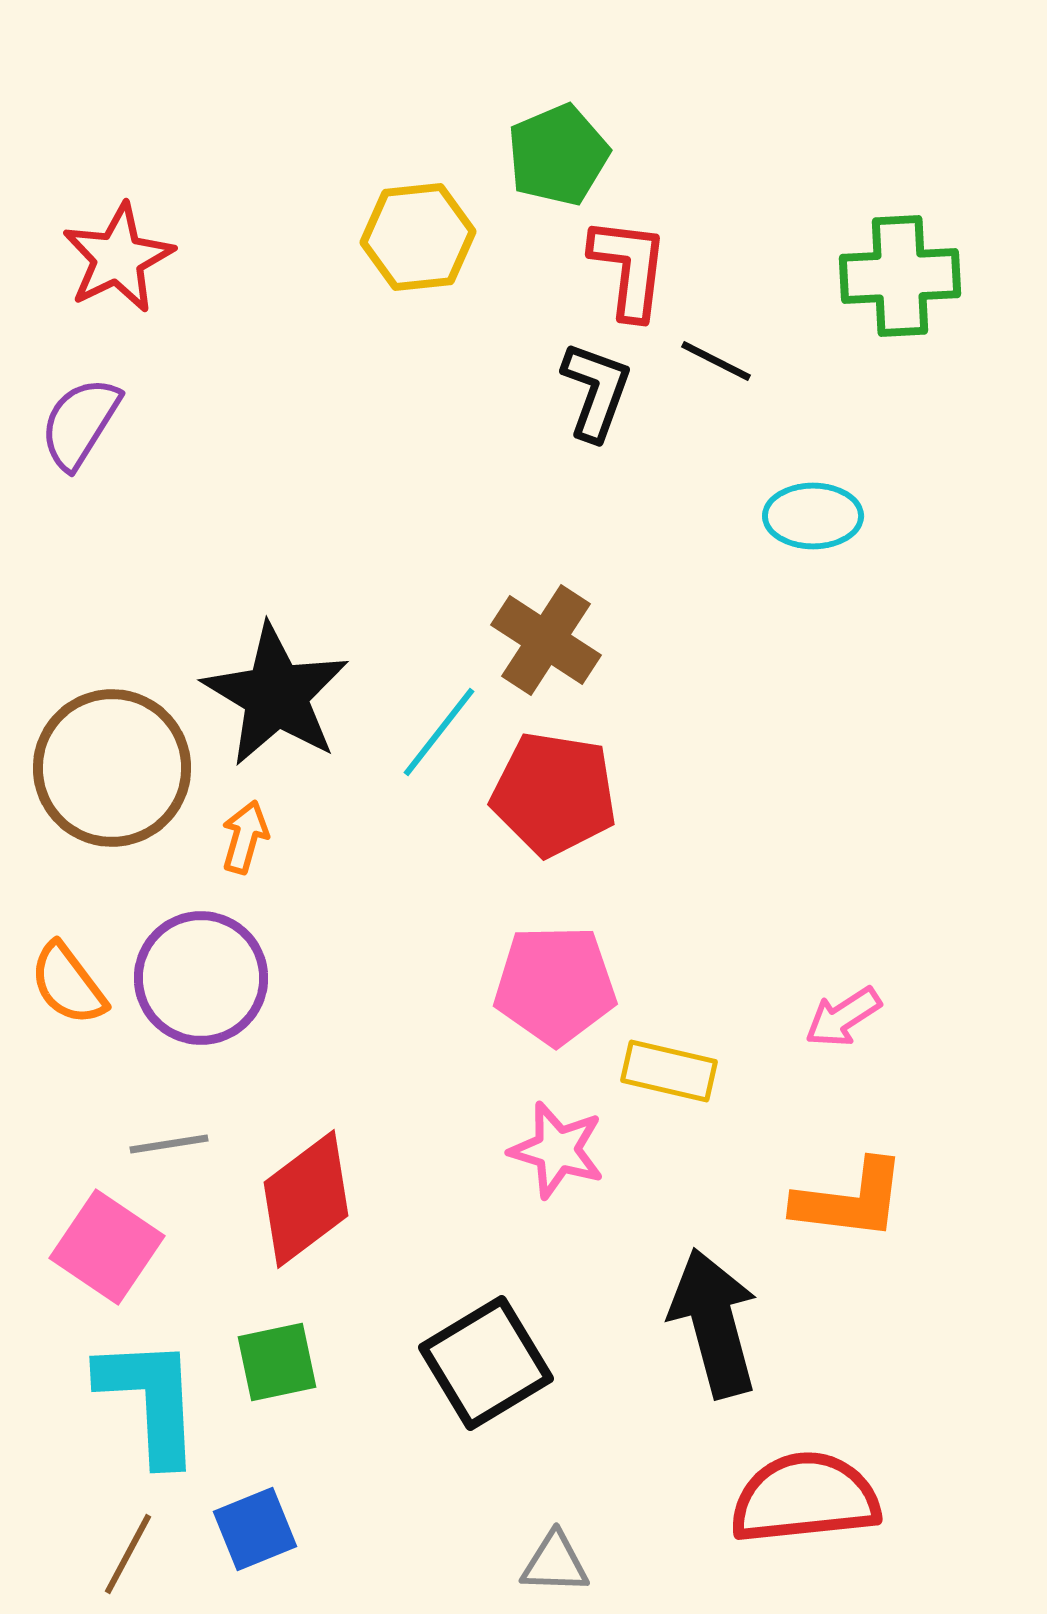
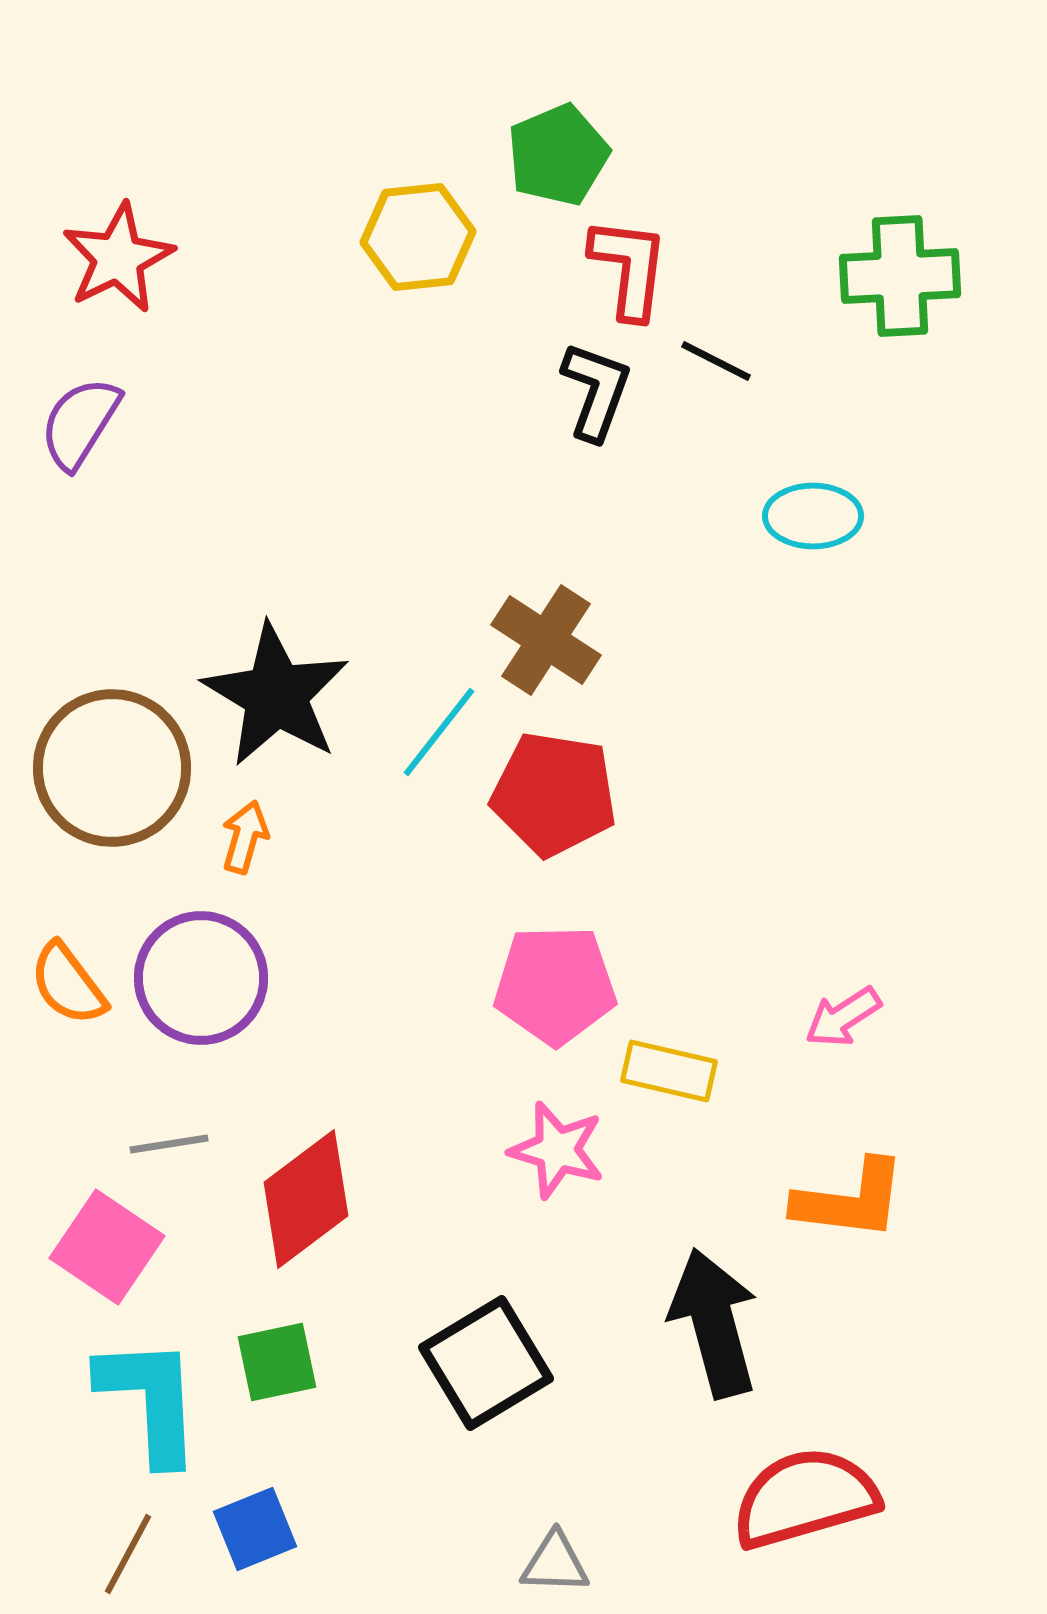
red semicircle: rotated 10 degrees counterclockwise
